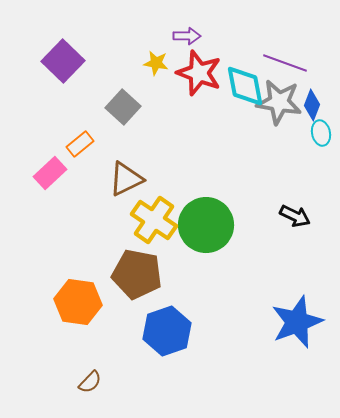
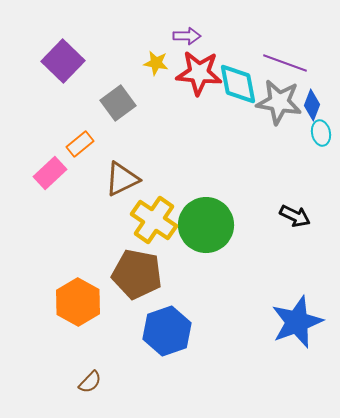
red star: rotated 15 degrees counterclockwise
cyan diamond: moved 7 px left, 2 px up
gray square: moved 5 px left, 4 px up; rotated 12 degrees clockwise
brown triangle: moved 4 px left
orange hexagon: rotated 21 degrees clockwise
